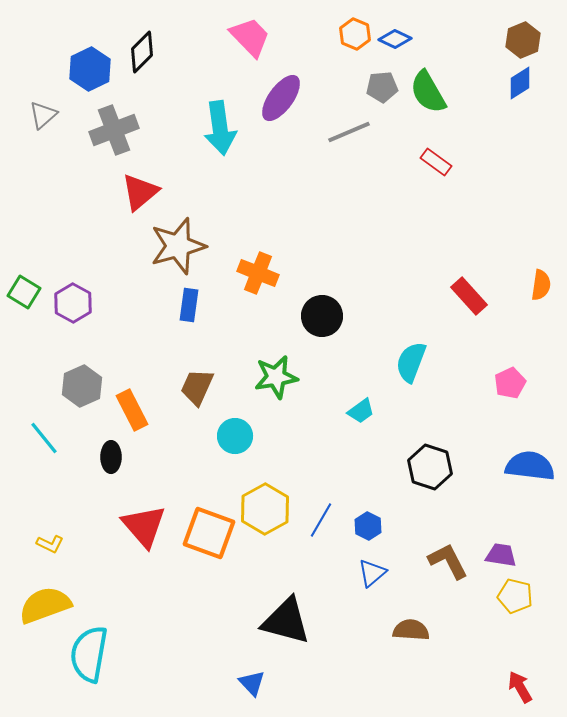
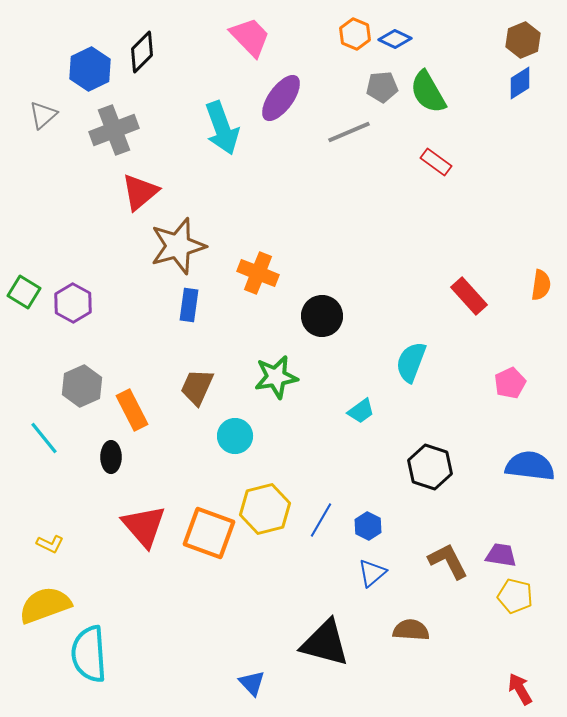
cyan arrow at (220, 128): moved 2 px right; rotated 12 degrees counterclockwise
yellow hexagon at (265, 509): rotated 15 degrees clockwise
black triangle at (286, 621): moved 39 px right, 22 px down
cyan semicircle at (89, 654): rotated 14 degrees counterclockwise
red arrow at (520, 687): moved 2 px down
